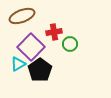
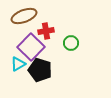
brown ellipse: moved 2 px right
red cross: moved 8 px left, 1 px up
green circle: moved 1 px right, 1 px up
black pentagon: rotated 20 degrees counterclockwise
